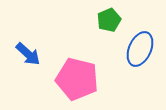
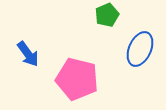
green pentagon: moved 2 px left, 5 px up
blue arrow: rotated 12 degrees clockwise
